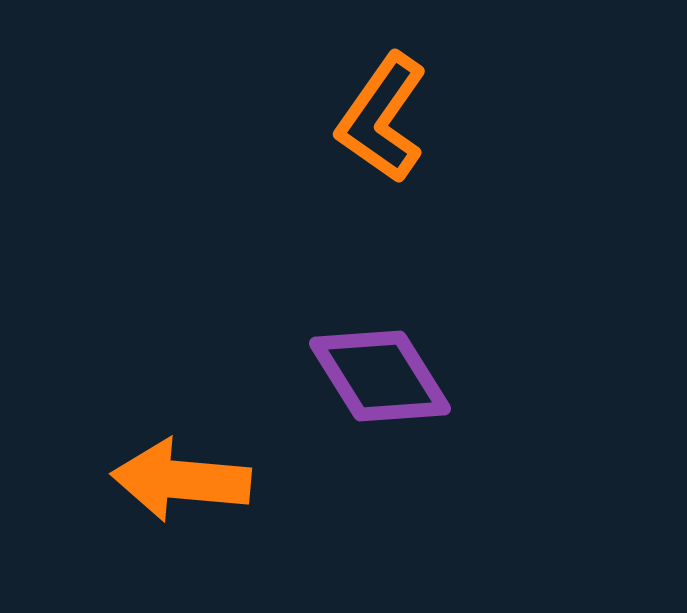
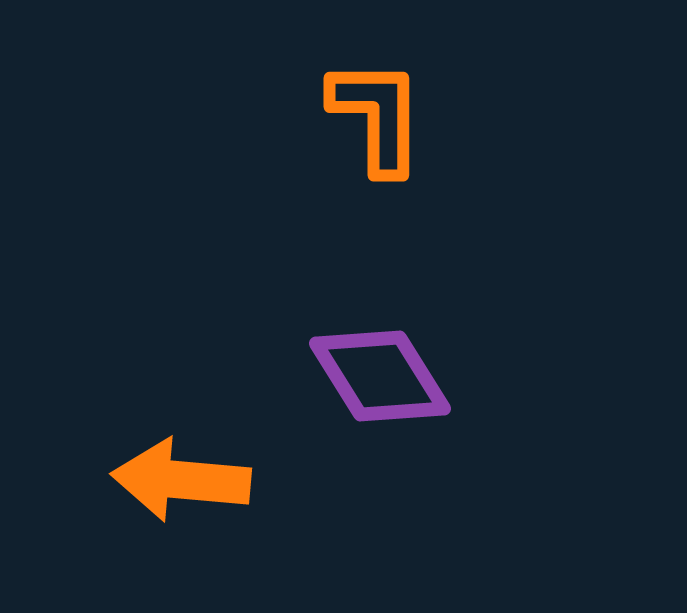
orange L-shape: moved 5 px left, 2 px up; rotated 145 degrees clockwise
